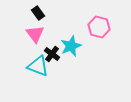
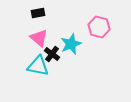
black rectangle: rotated 64 degrees counterclockwise
pink triangle: moved 4 px right, 4 px down; rotated 12 degrees counterclockwise
cyan star: moved 2 px up
cyan triangle: rotated 10 degrees counterclockwise
